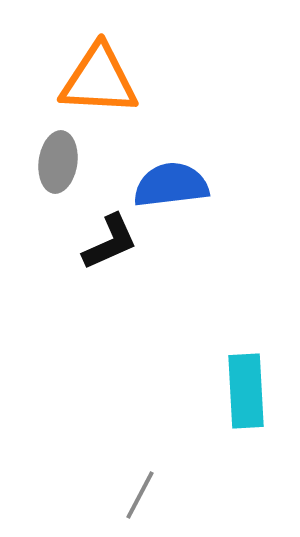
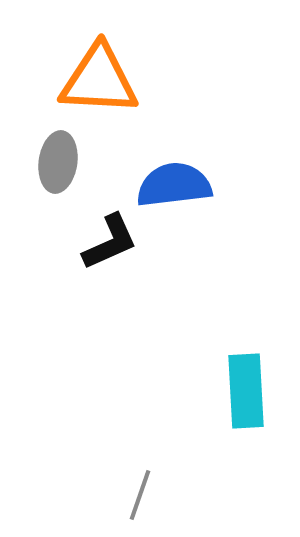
blue semicircle: moved 3 px right
gray line: rotated 9 degrees counterclockwise
